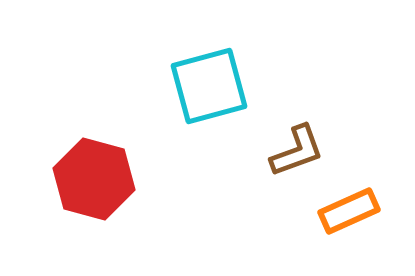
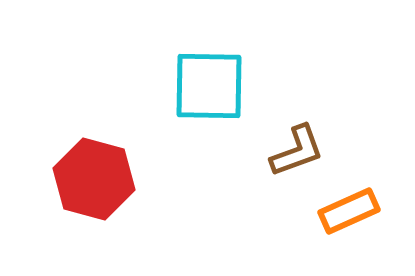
cyan square: rotated 16 degrees clockwise
